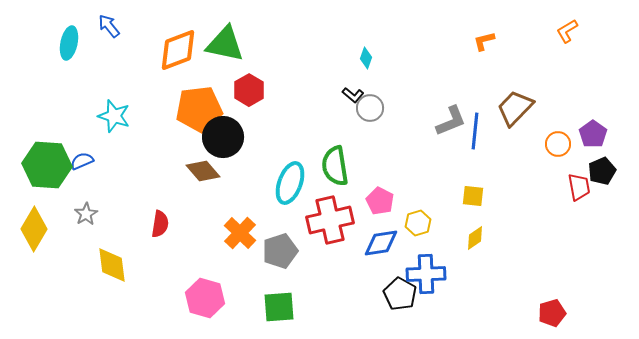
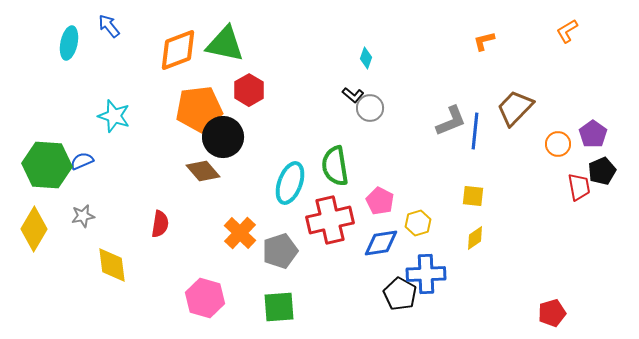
gray star at (86, 214): moved 3 px left, 2 px down; rotated 20 degrees clockwise
